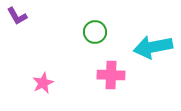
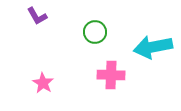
purple L-shape: moved 20 px right
pink star: rotated 15 degrees counterclockwise
